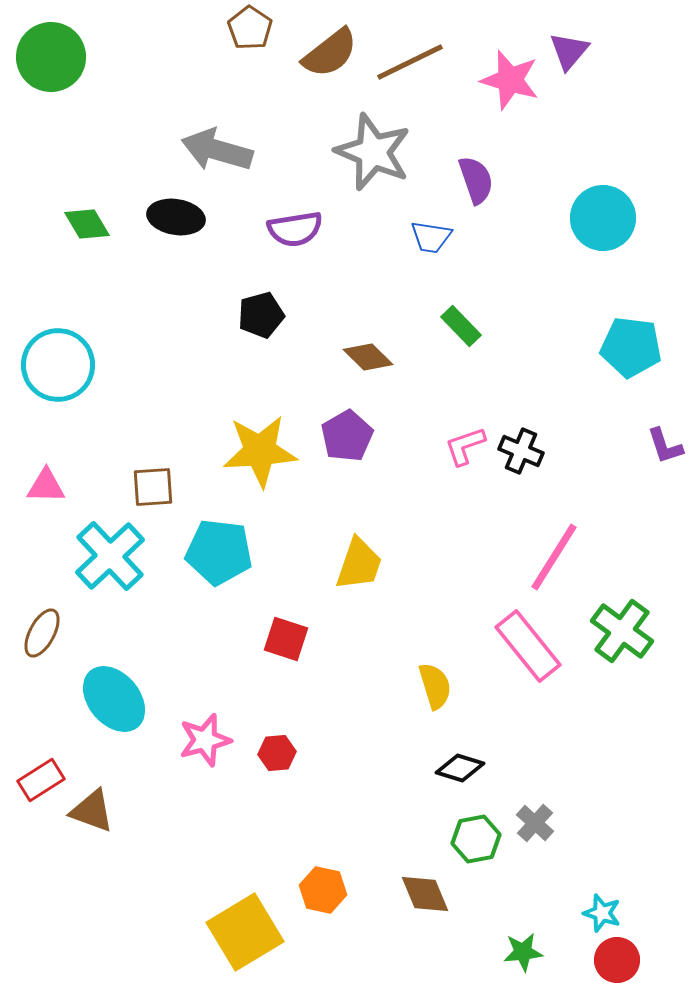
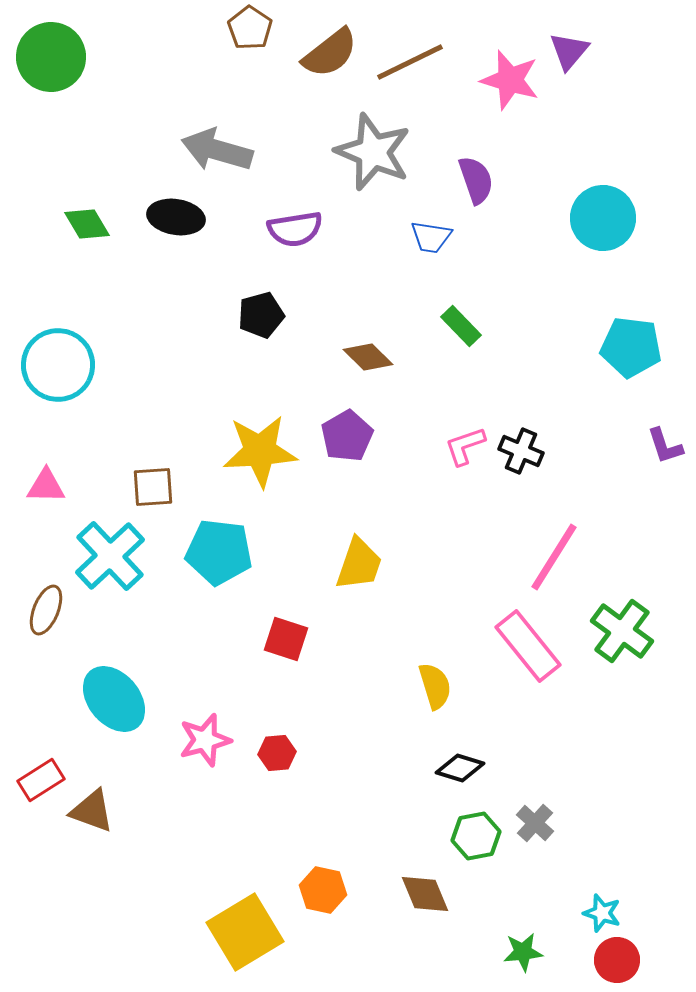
brown ellipse at (42, 633): moved 4 px right, 23 px up; rotated 6 degrees counterclockwise
green hexagon at (476, 839): moved 3 px up
